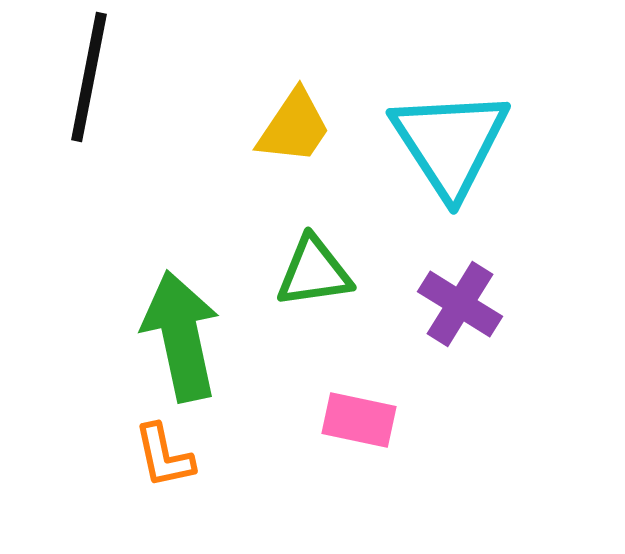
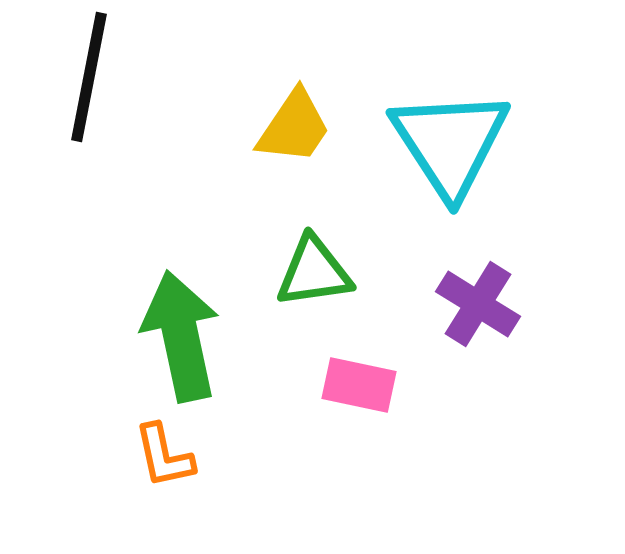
purple cross: moved 18 px right
pink rectangle: moved 35 px up
